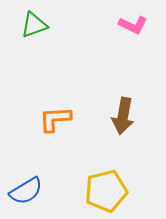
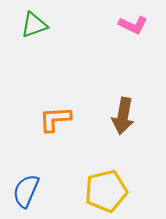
blue semicircle: rotated 144 degrees clockwise
